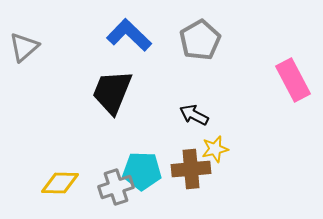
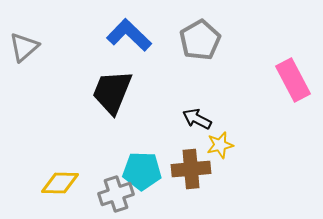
black arrow: moved 3 px right, 4 px down
yellow star: moved 5 px right, 4 px up
gray cross: moved 7 px down
